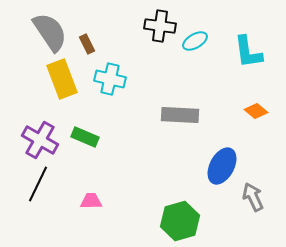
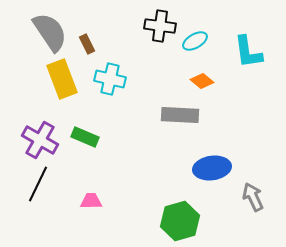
orange diamond: moved 54 px left, 30 px up
blue ellipse: moved 10 px left, 2 px down; rotated 54 degrees clockwise
